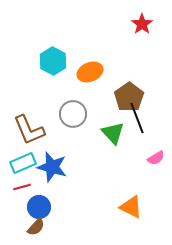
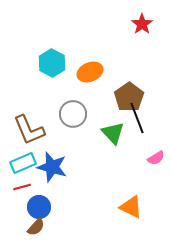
cyan hexagon: moved 1 px left, 2 px down
